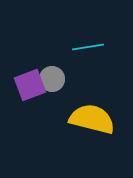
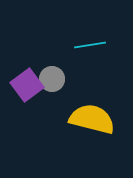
cyan line: moved 2 px right, 2 px up
purple square: moved 3 px left; rotated 16 degrees counterclockwise
